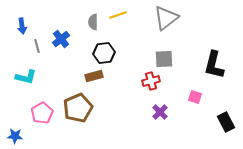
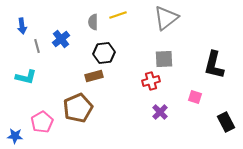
pink pentagon: moved 9 px down
